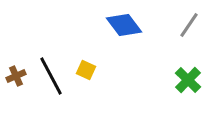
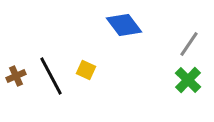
gray line: moved 19 px down
